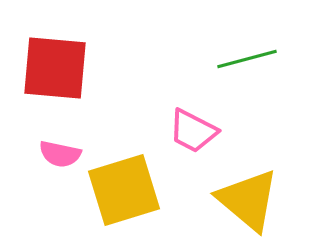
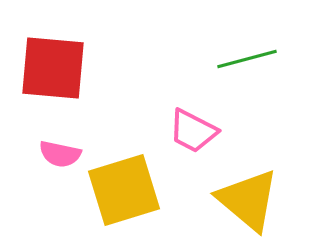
red square: moved 2 px left
